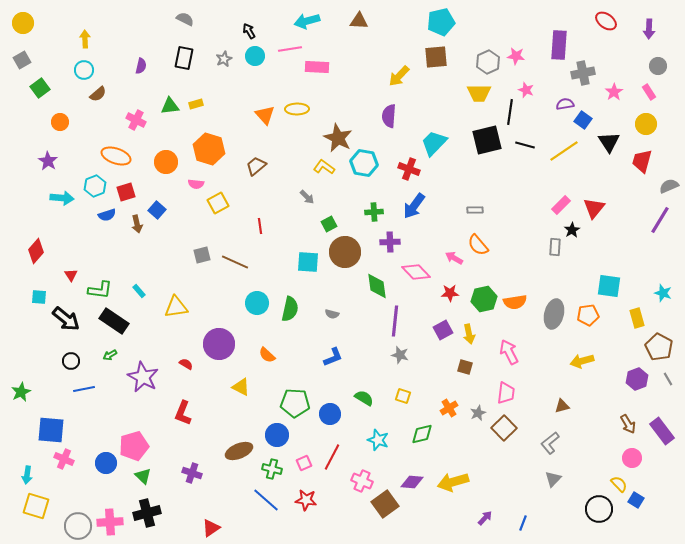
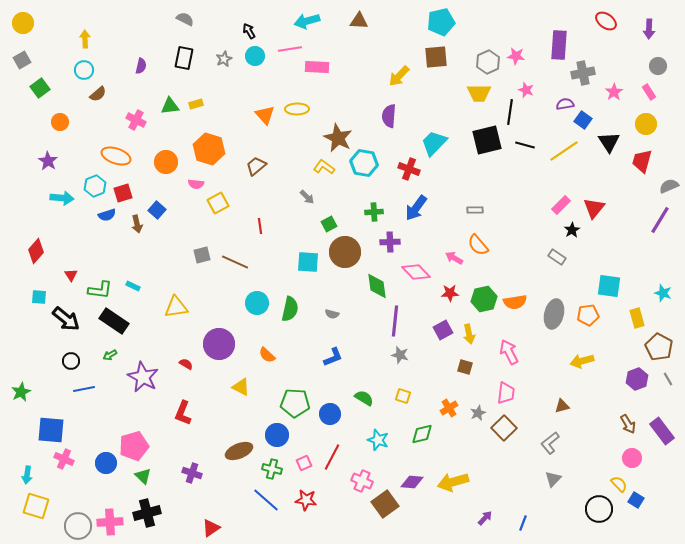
red square at (126, 192): moved 3 px left, 1 px down
blue arrow at (414, 206): moved 2 px right, 2 px down
gray rectangle at (555, 247): moved 2 px right, 10 px down; rotated 60 degrees counterclockwise
cyan rectangle at (139, 291): moved 6 px left, 5 px up; rotated 24 degrees counterclockwise
